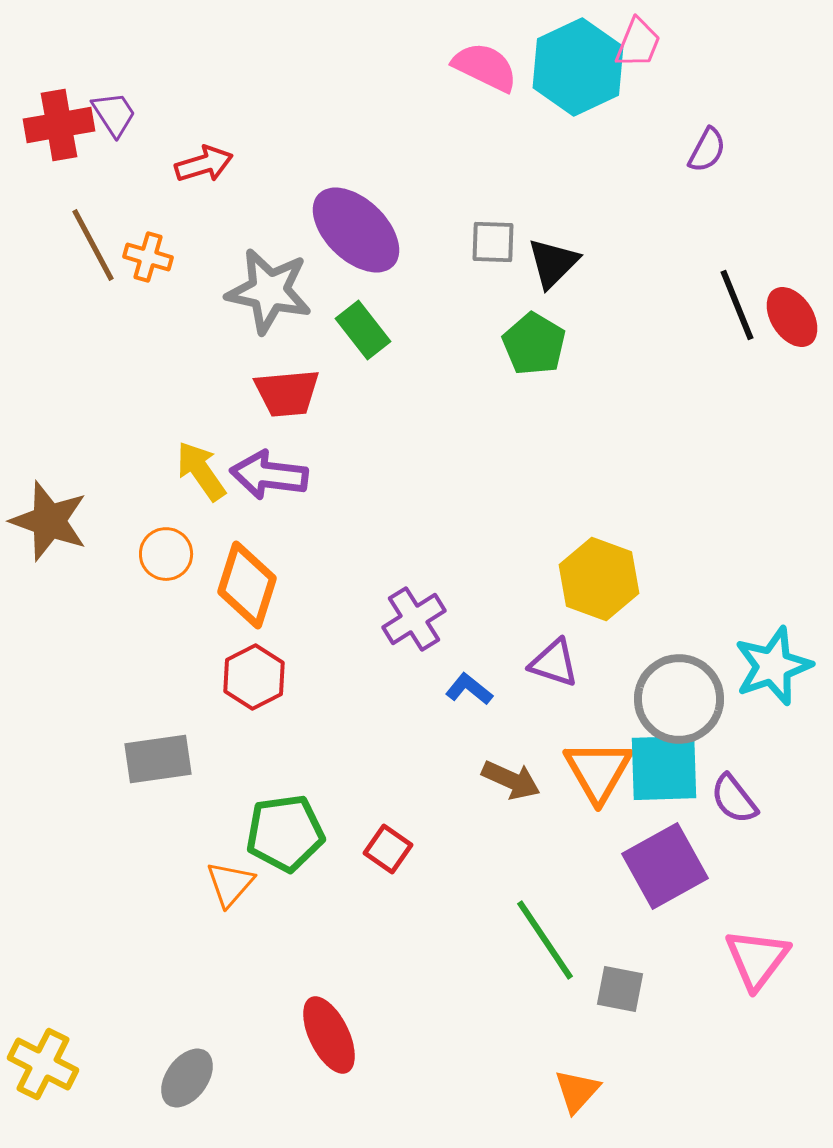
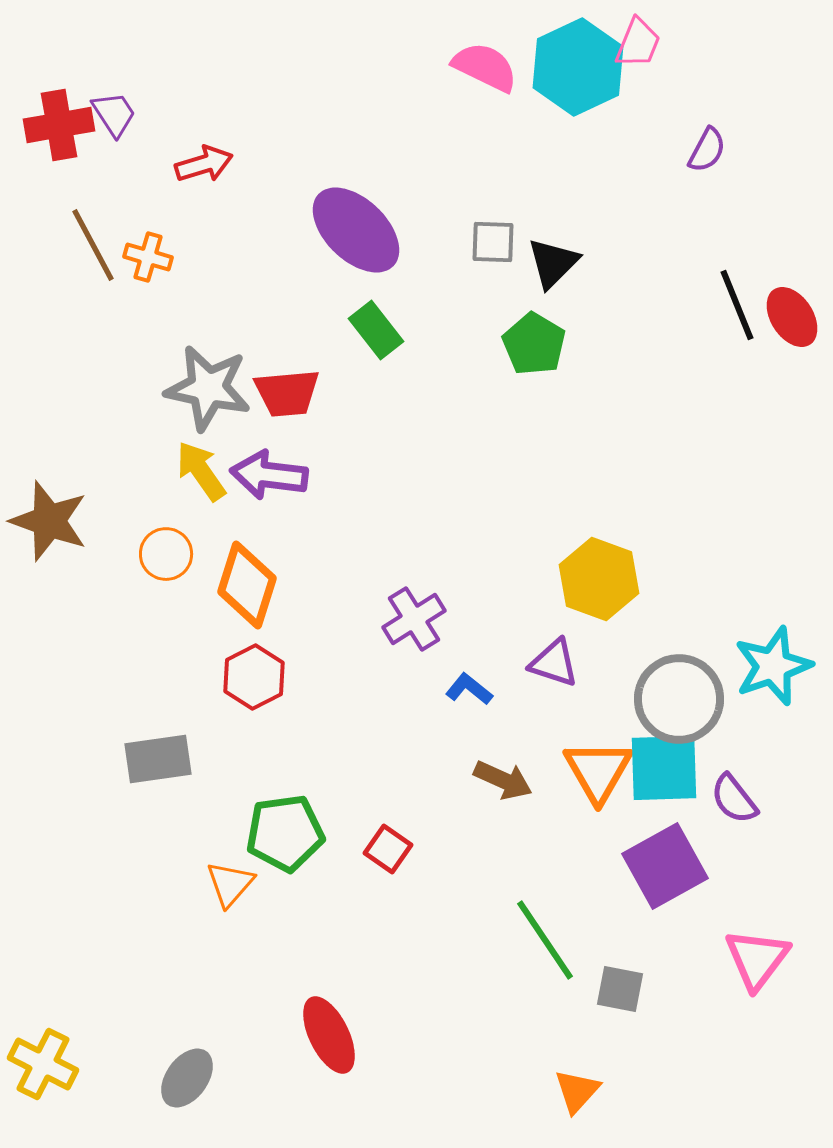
gray star at (269, 291): moved 61 px left, 97 px down
green rectangle at (363, 330): moved 13 px right
brown arrow at (511, 780): moved 8 px left
